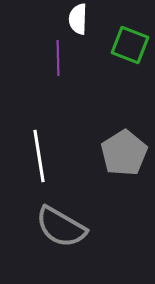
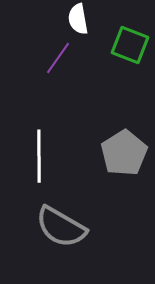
white semicircle: rotated 12 degrees counterclockwise
purple line: rotated 36 degrees clockwise
white line: rotated 9 degrees clockwise
